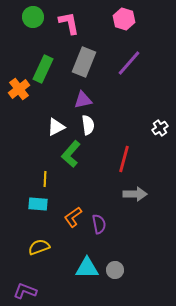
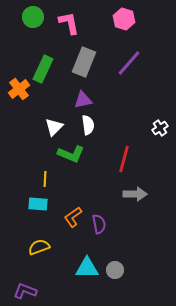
white triangle: moved 2 px left; rotated 18 degrees counterclockwise
green L-shape: rotated 108 degrees counterclockwise
